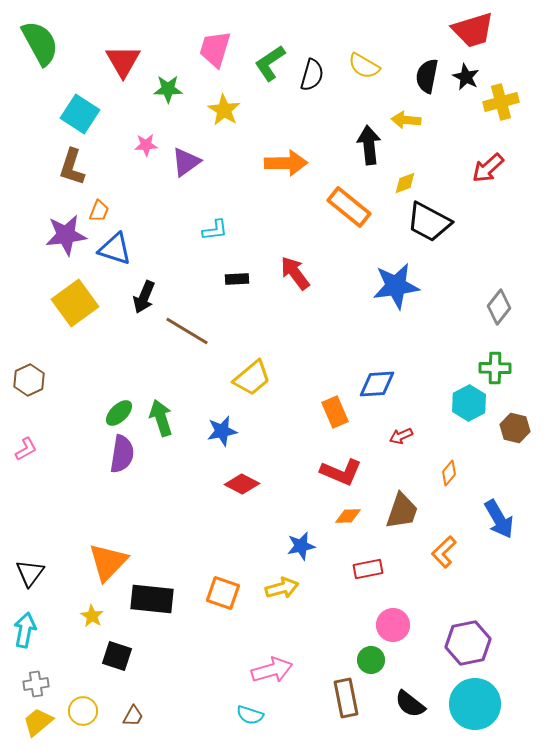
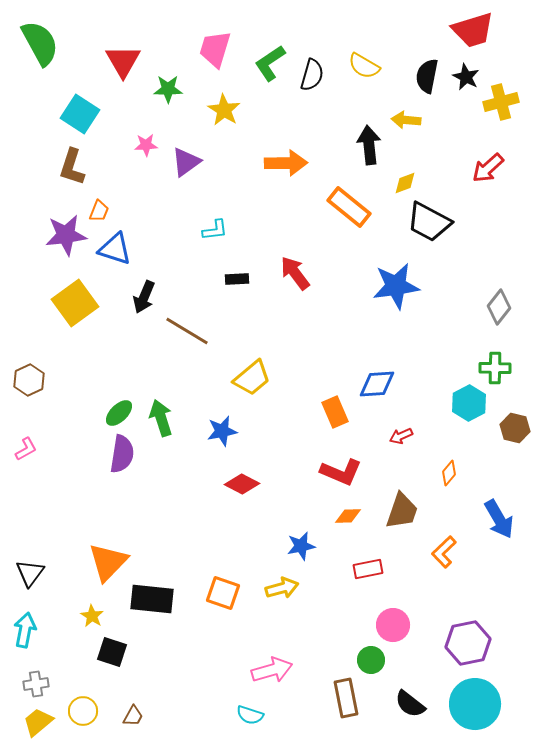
black square at (117, 656): moved 5 px left, 4 px up
